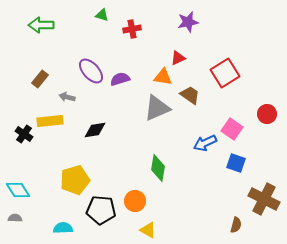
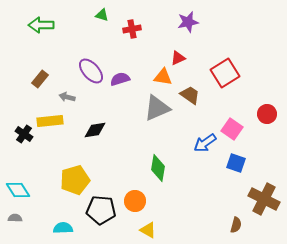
blue arrow: rotated 10 degrees counterclockwise
